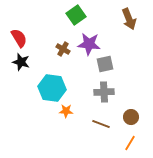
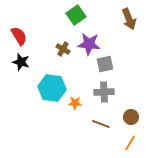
red semicircle: moved 2 px up
orange star: moved 9 px right, 8 px up
